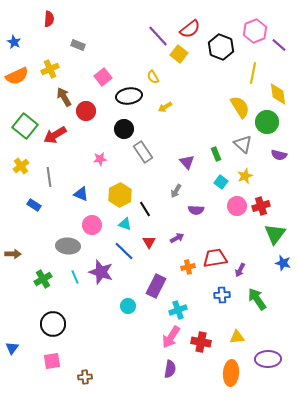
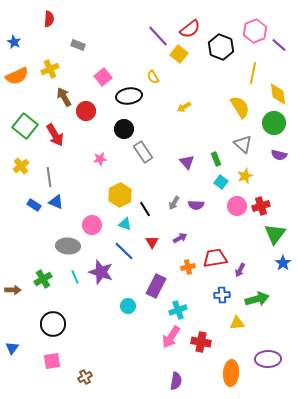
yellow arrow at (165, 107): moved 19 px right
green circle at (267, 122): moved 7 px right, 1 px down
red arrow at (55, 135): rotated 90 degrees counterclockwise
green rectangle at (216, 154): moved 5 px down
gray arrow at (176, 191): moved 2 px left, 12 px down
blue triangle at (81, 194): moved 25 px left, 8 px down
purple semicircle at (196, 210): moved 5 px up
purple arrow at (177, 238): moved 3 px right
red triangle at (149, 242): moved 3 px right
brown arrow at (13, 254): moved 36 px down
blue star at (283, 263): rotated 21 degrees clockwise
green arrow at (257, 299): rotated 110 degrees clockwise
yellow triangle at (237, 337): moved 14 px up
purple semicircle at (170, 369): moved 6 px right, 12 px down
brown cross at (85, 377): rotated 24 degrees counterclockwise
